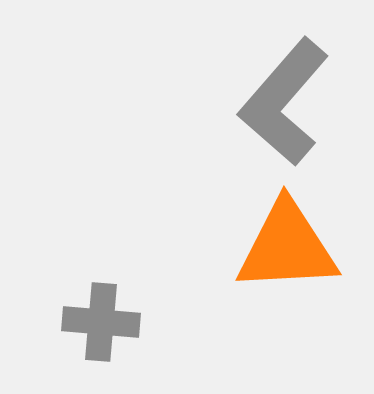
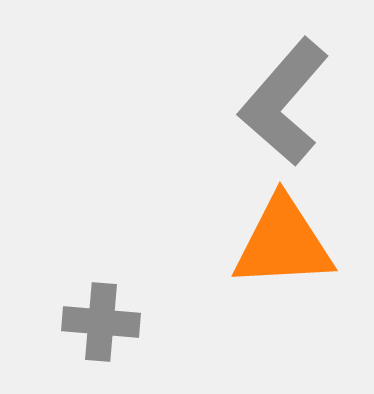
orange triangle: moved 4 px left, 4 px up
